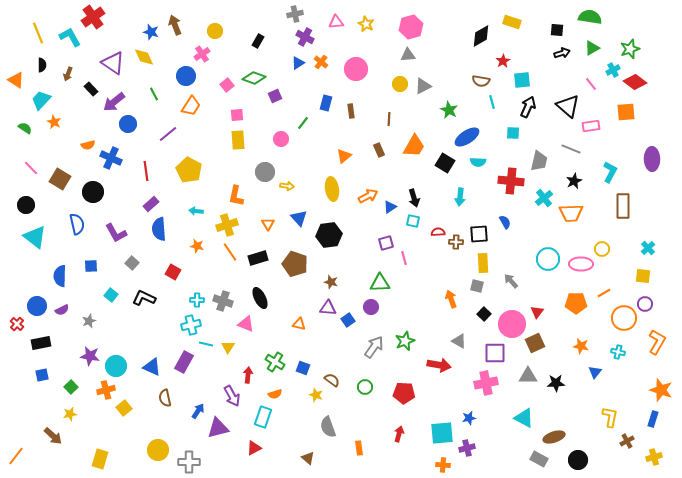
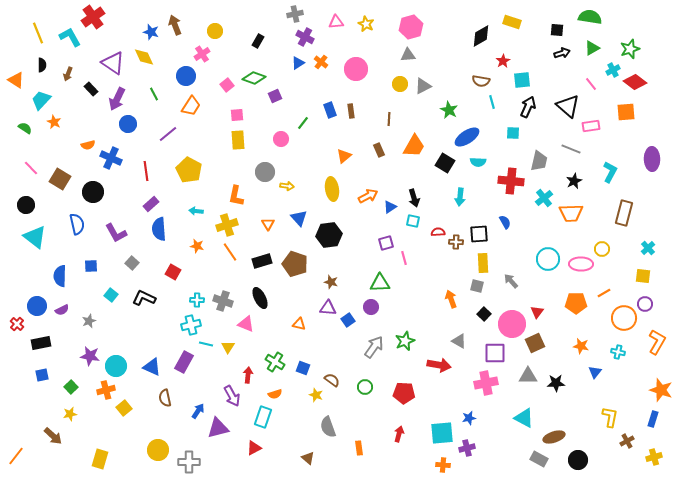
purple arrow at (114, 102): moved 3 px right, 3 px up; rotated 25 degrees counterclockwise
blue rectangle at (326, 103): moved 4 px right, 7 px down; rotated 35 degrees counterclockwise
brown rectangle at (623, 206): moved 1 px right, 7 px down; rotated 15 degrees clockwise
black rectangle at (258, 258): moved 4 px right, 3 px down
